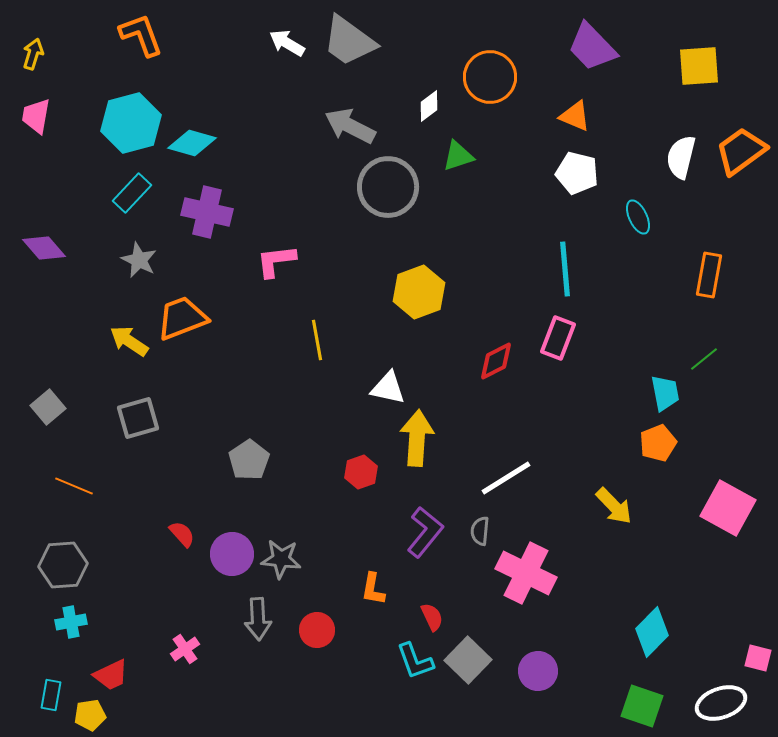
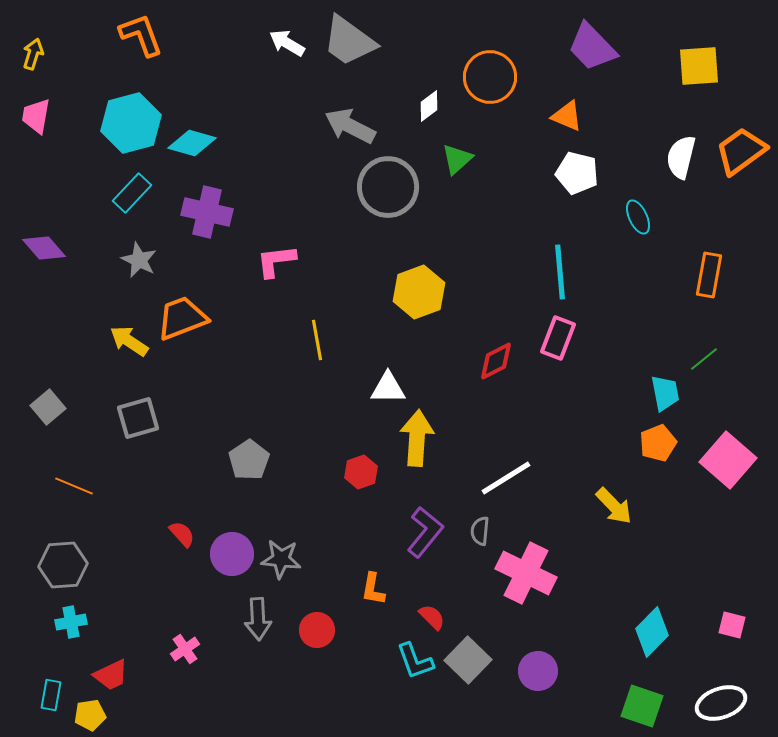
orange triangle at (575, 116): moved 8 px left
green triangle at (458, 156): moved 1 px left, 3 px down; rotated 24 degrees counterclockwise
cyan line at (565, 269): moved 5 px left, 3 px down
white triangle at (388, 388): rotated 12 degrees counterclockwise
pink square at (728, 508): moved 48 px up; rotated 12 degrees clockwise
red semicircle at (432, 617): rotated 20 degrees counterclockwise
pink square at (758, 658): moved 26 px left, 33 px up
